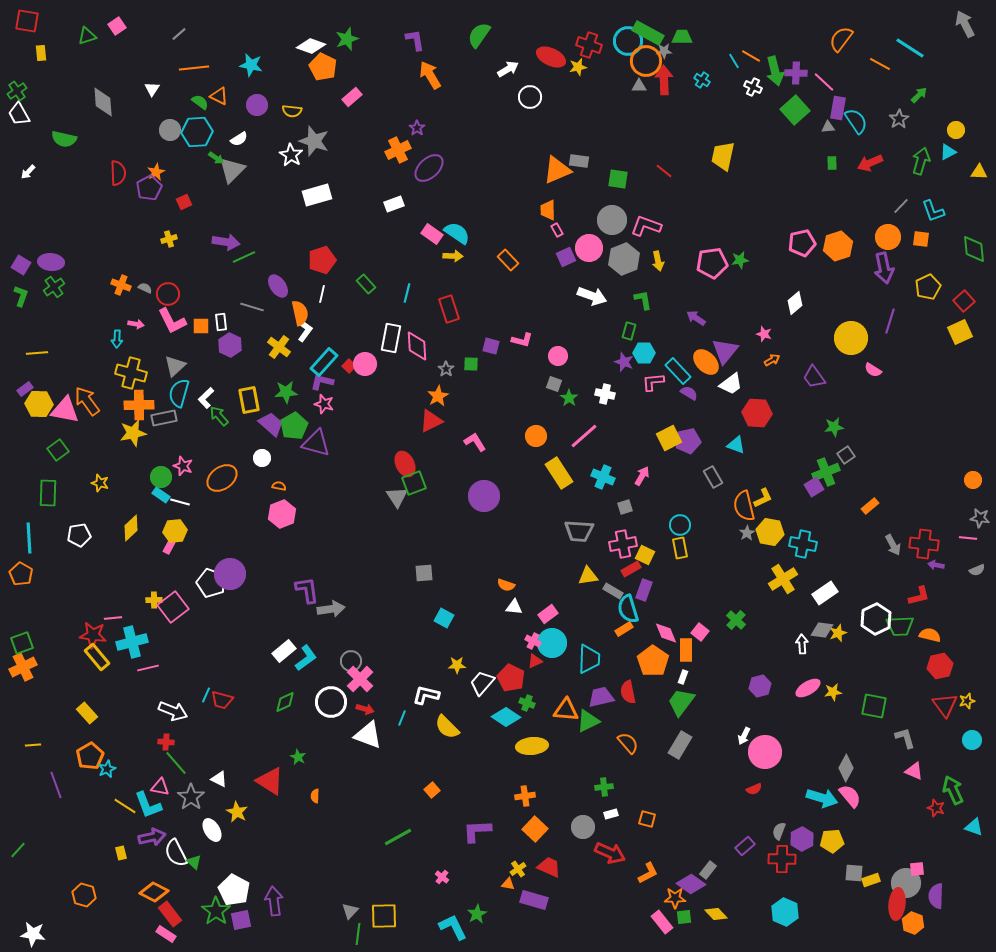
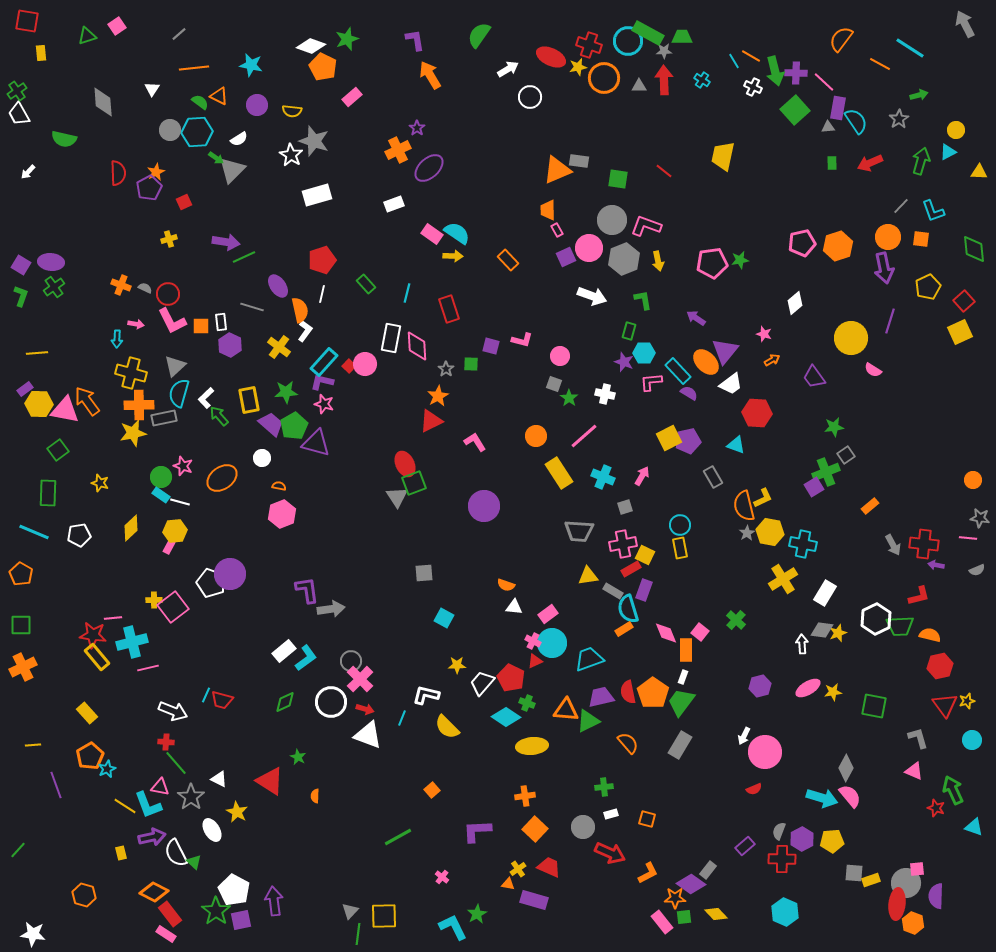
orange circle at (646, 61): moved 42 px left, 17 px down
green arrow at (919, 95): rotated 30 degrees clockwise
orange semicircle at (300, 313): moved 3 px up
pink circle at (558, 356): moved 2 px right
pink L-shape at (653, 382): moved 2 px left
purple circle at (484, 496): moved 10 px down
cyan line at (29, 538): moved 5 px right, 6 px up; rotated 64 degrees counterclockwise
white rectangle at (825, 593): rotated 25 degrees counterclockwise
green square at (22, 643): moved 1 px left, 18 px up; rotated 20 degrees clockwise
cyan trapezoid at (589, 659): rotated 112 degrees counterclockwise
orange pentagon at (653, 661): moved 32 px down
gray L-shape at (905, 738): moved 13 px right
